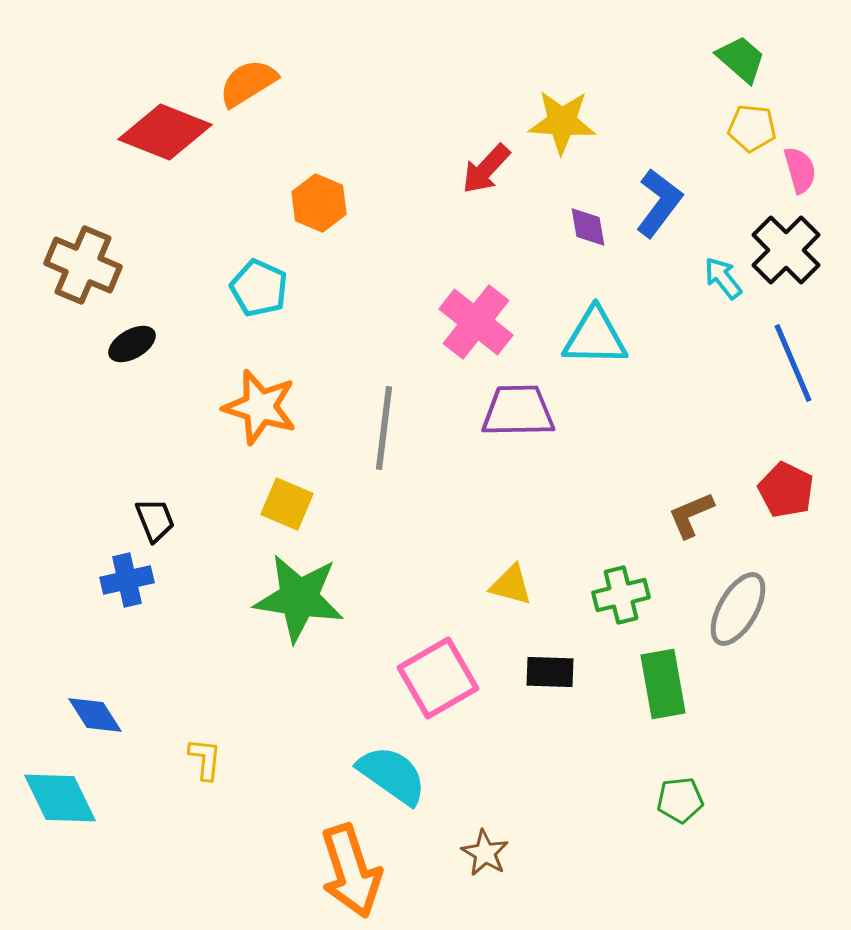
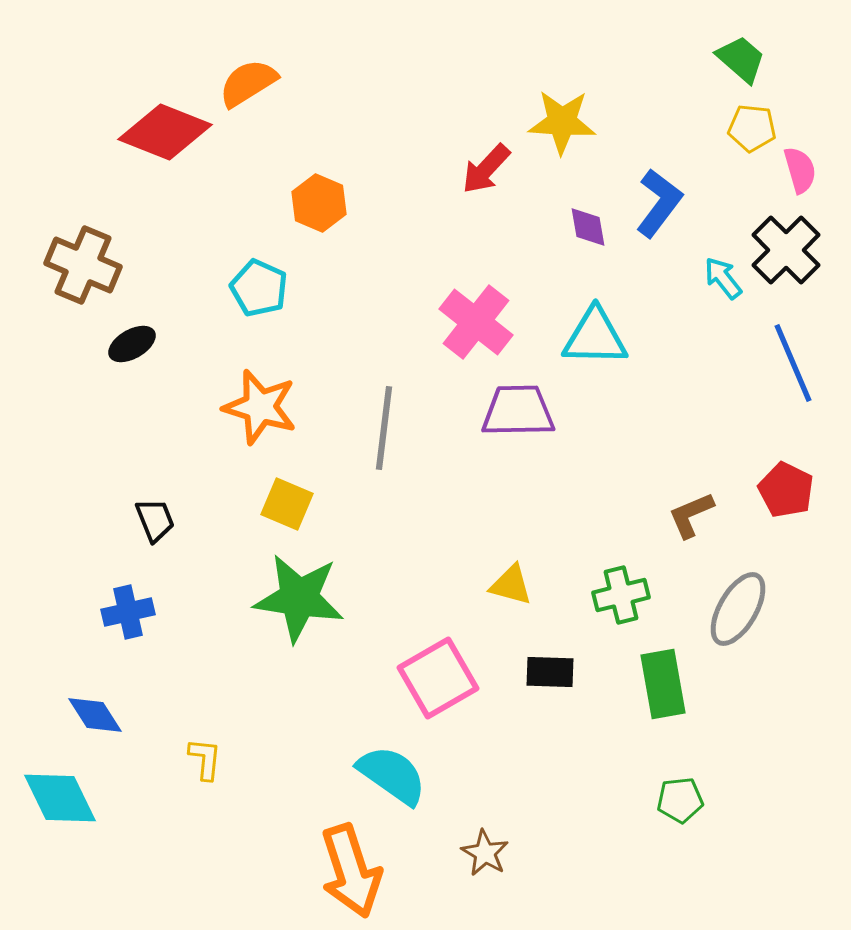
blue cross: moved 1 px right, 32 px down
